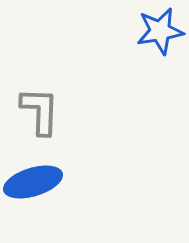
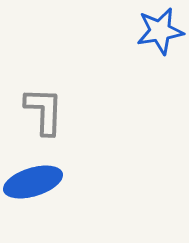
gray L-shape: moved 4 px right
